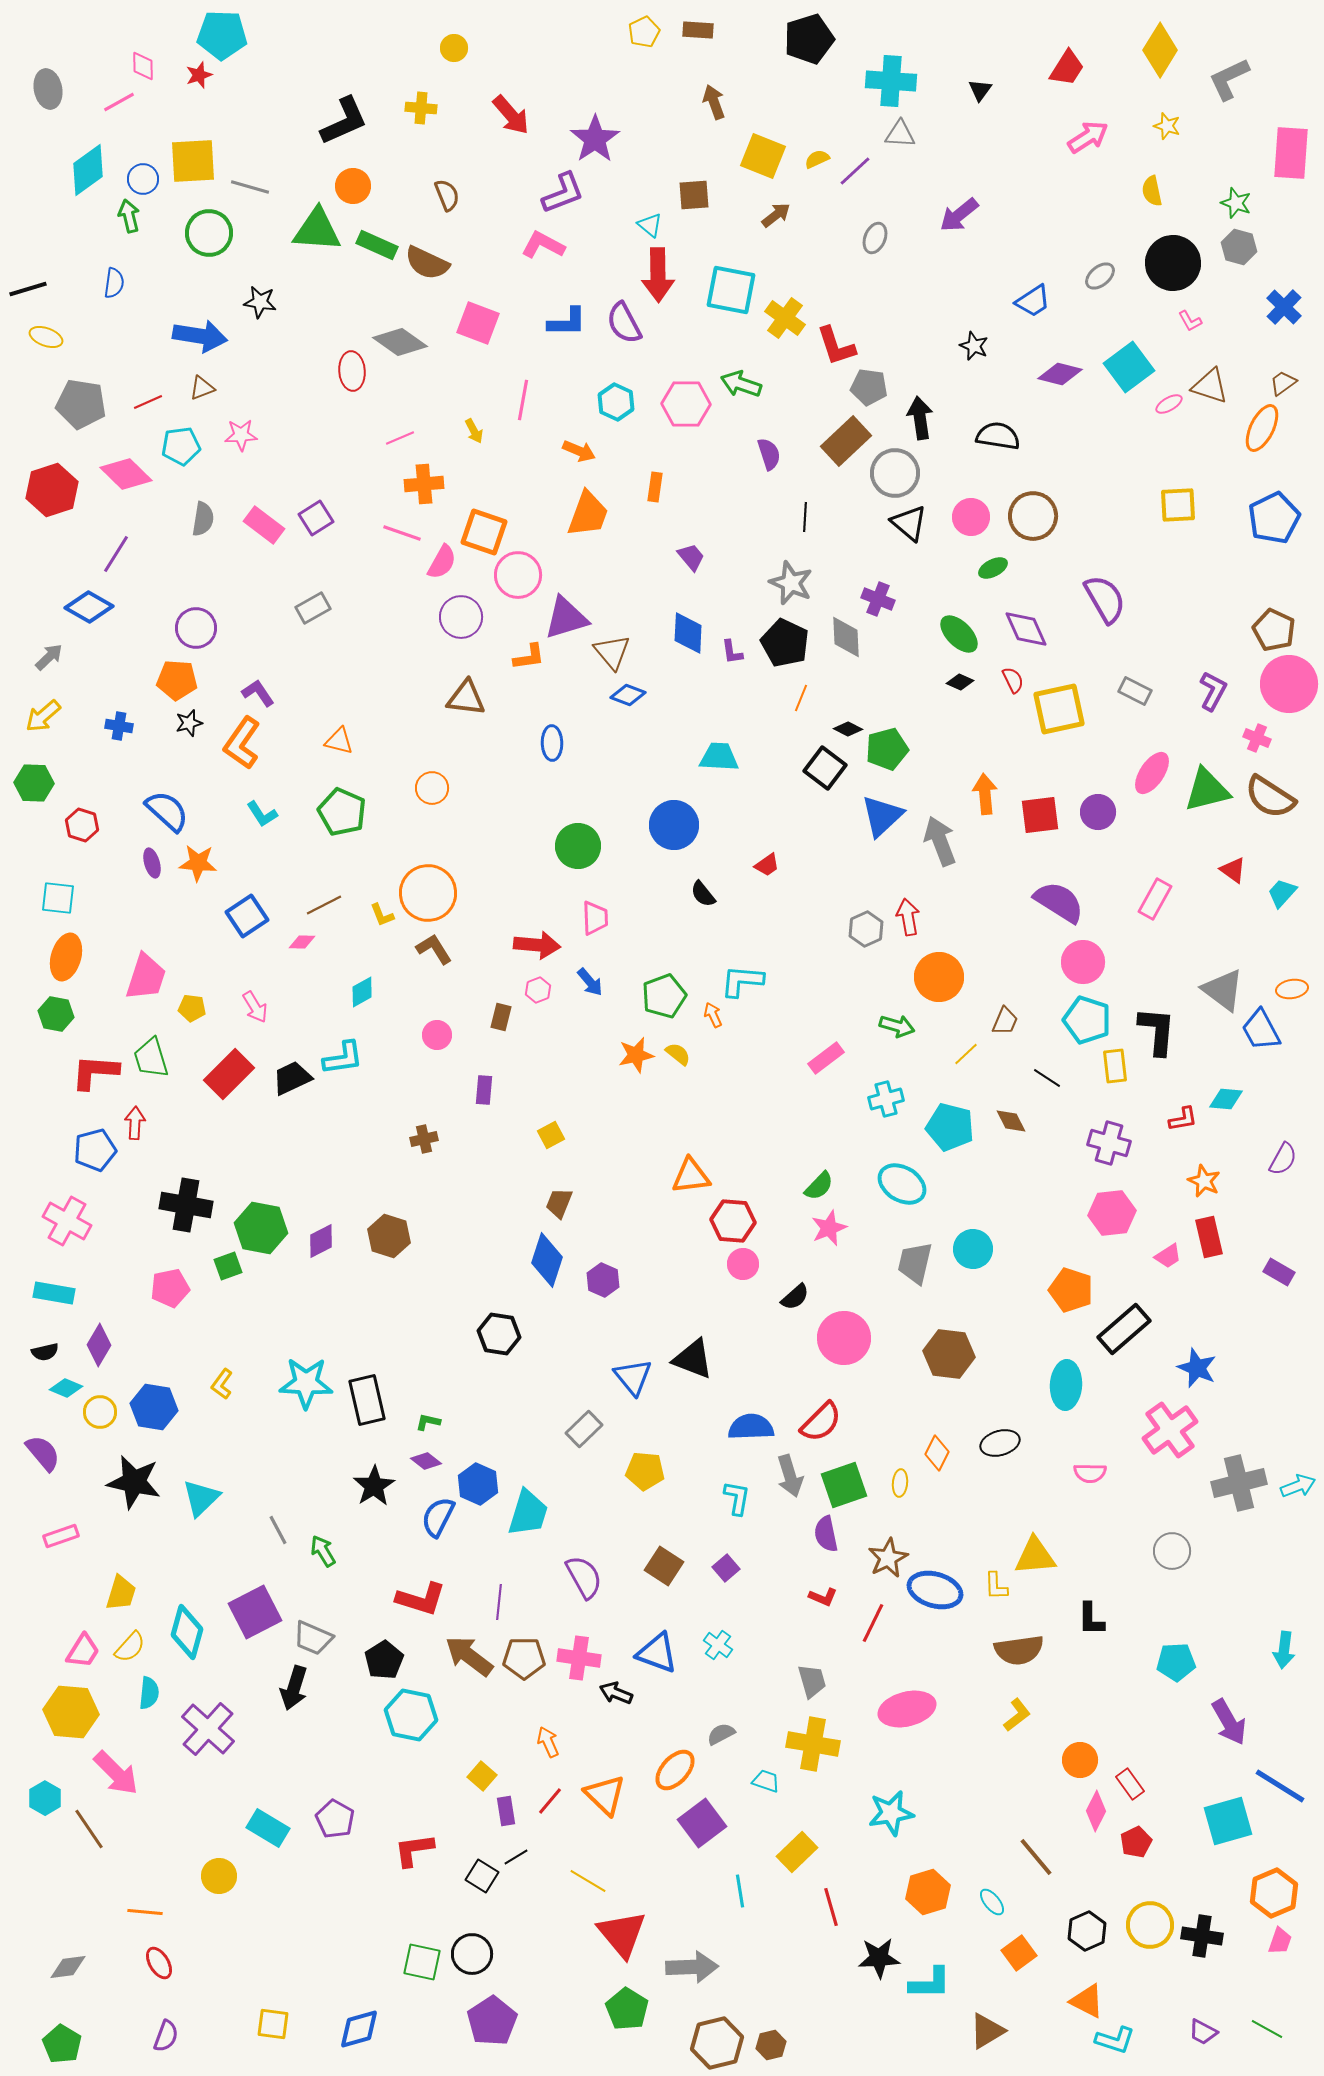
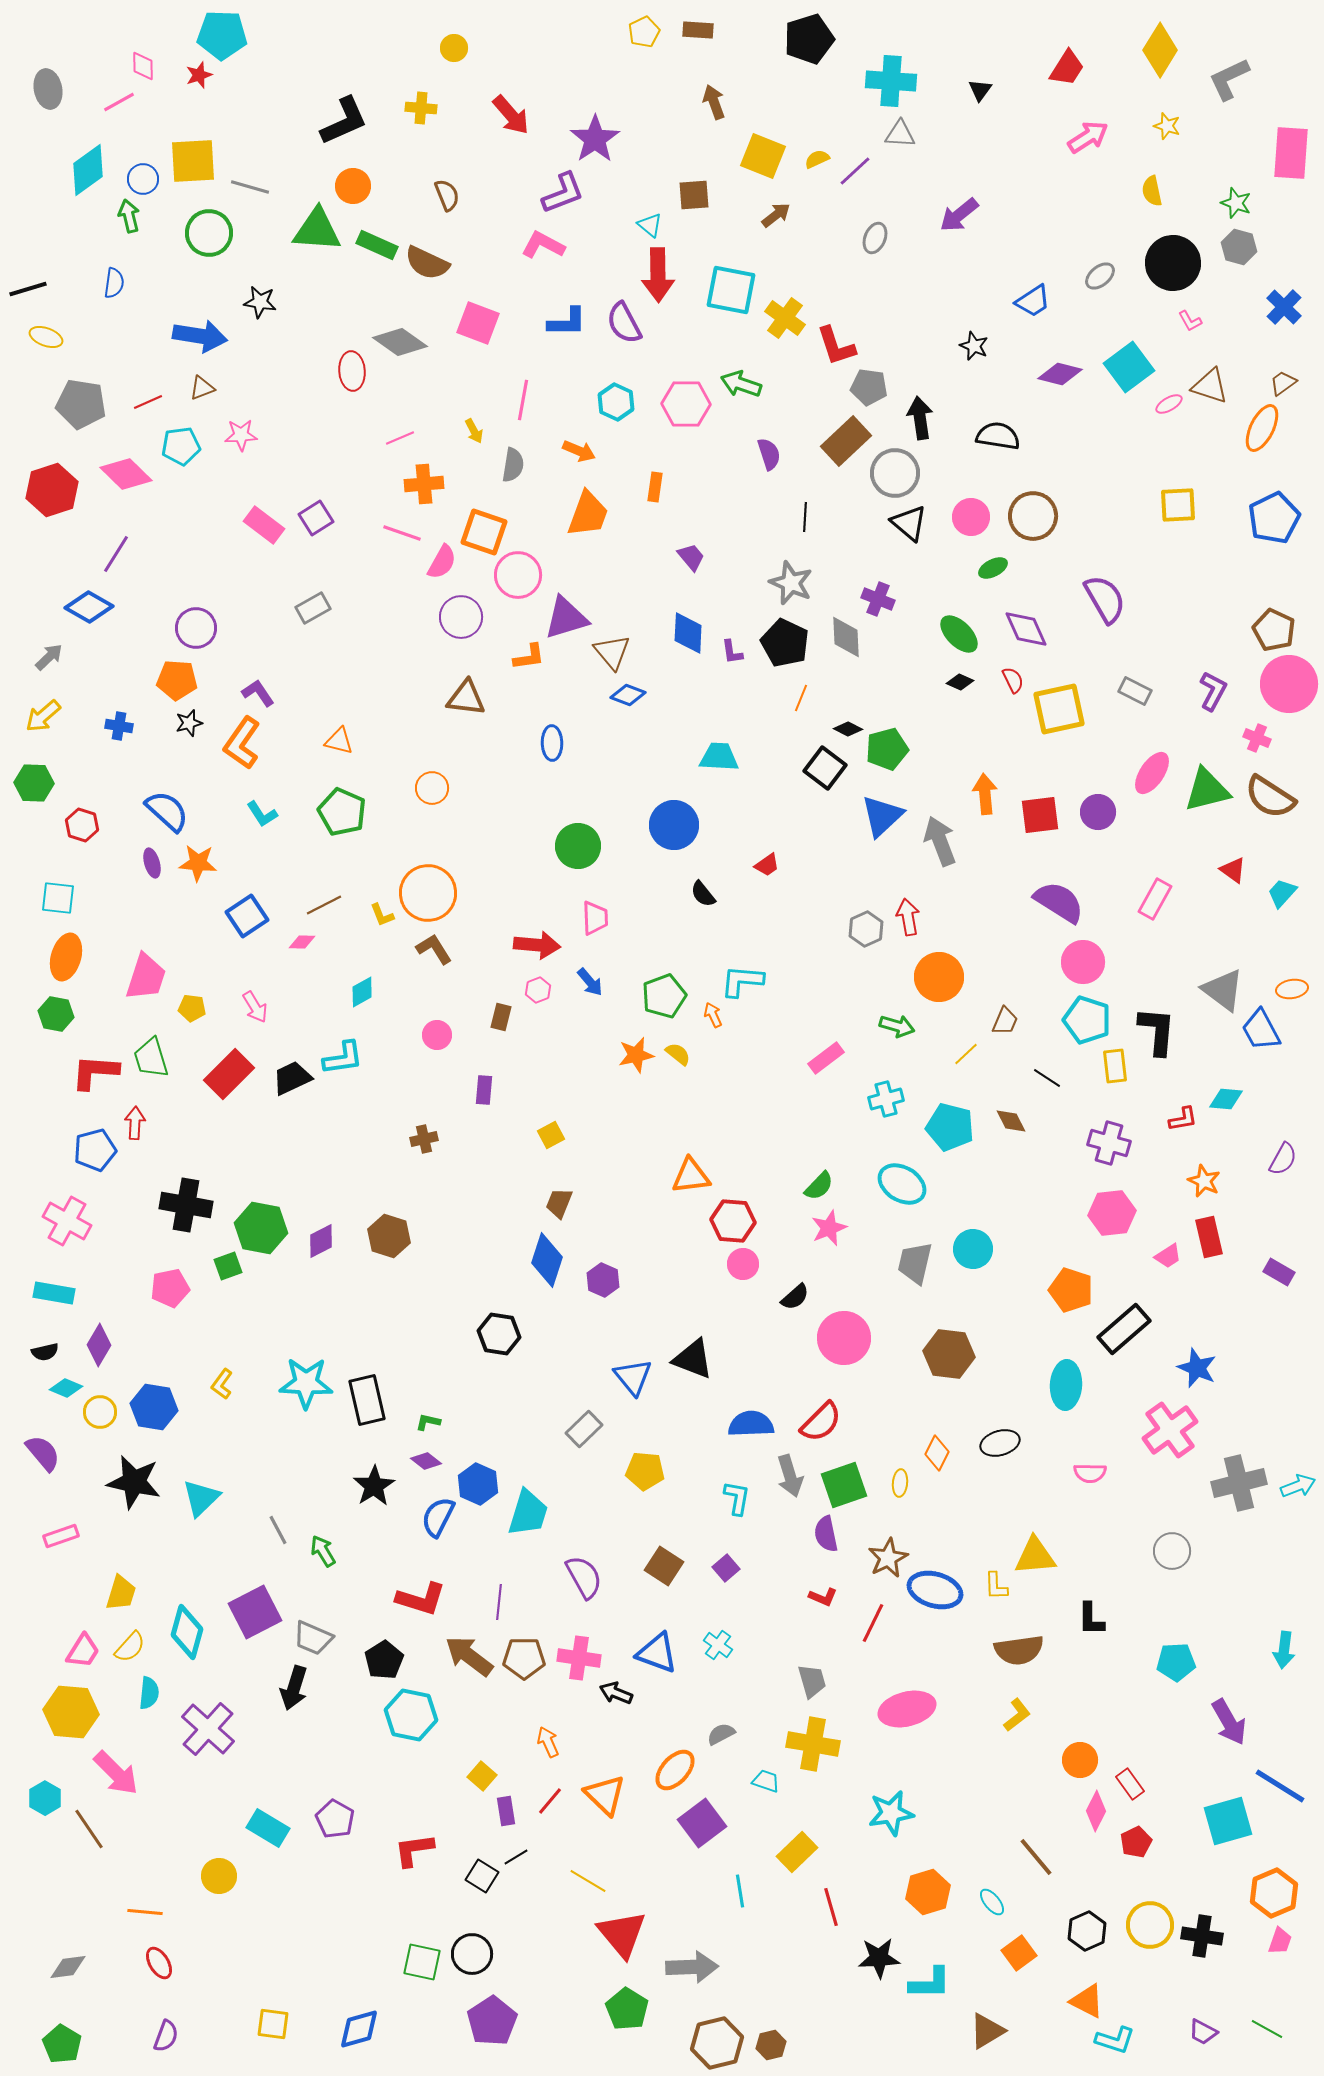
gray semicircle at (203, 519): moved 310 px right, 54 px up
blue semicircle at (751, 1427): moved 3 px up
